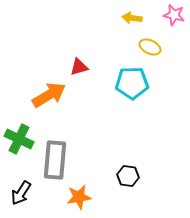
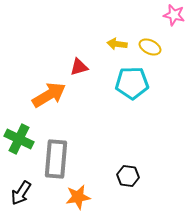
yellow arrow: moved 15 px left, 26 px down
gray rectangle: moved 1 px right, 1 px up
orange star: moved 1 px left
